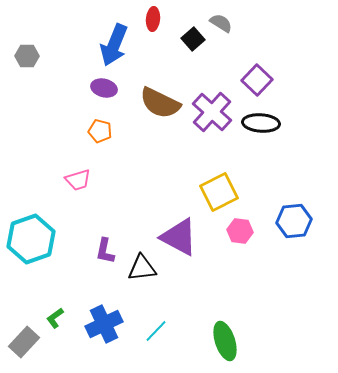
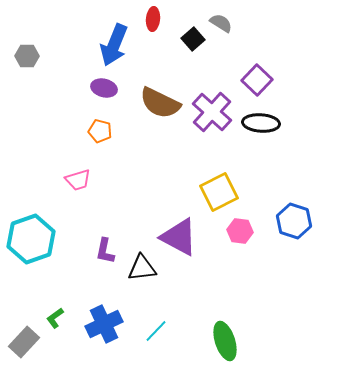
blue hexagon: rotated 24 degrees clockwise
